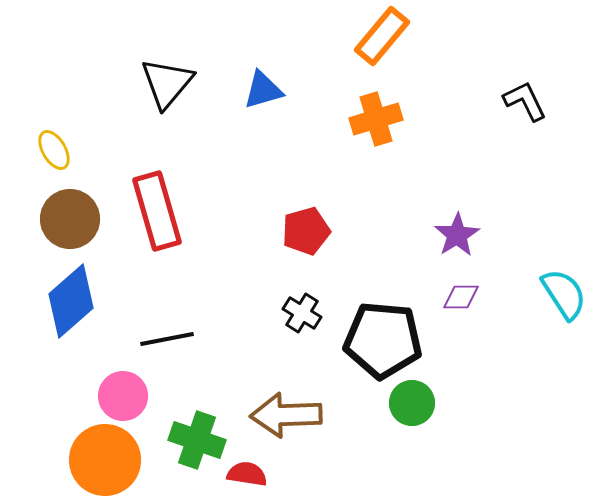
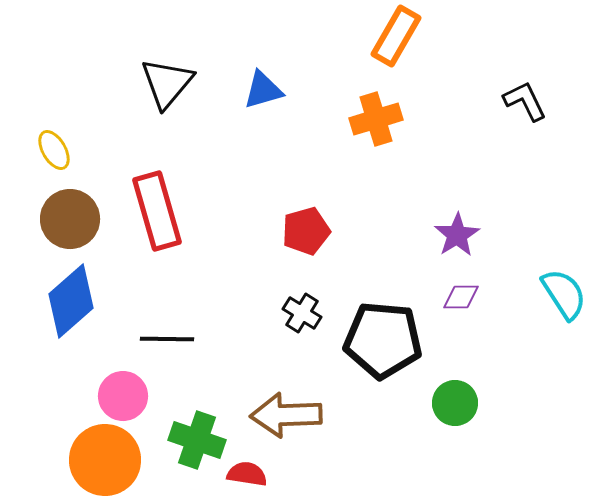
orange rectangle: moved 14 px right; rotated 10 degrees counterclockwise
black line: rotated 12 degrees clockwise
green circle: moved 43 px right
